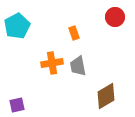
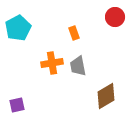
cyan pentagon: moved 1 px right, 2 px down
